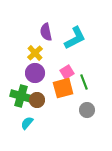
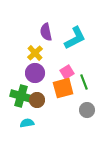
cyan semicircle: rotated 40 degrees clockwise
